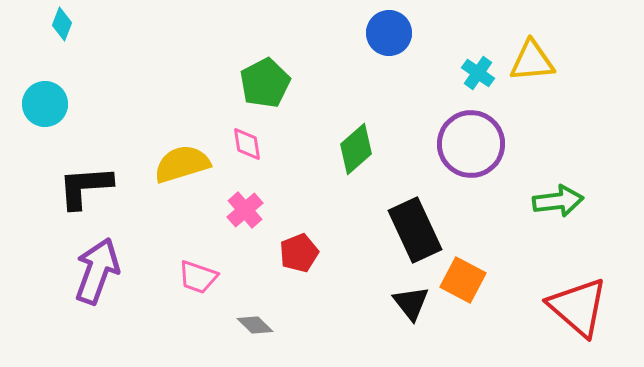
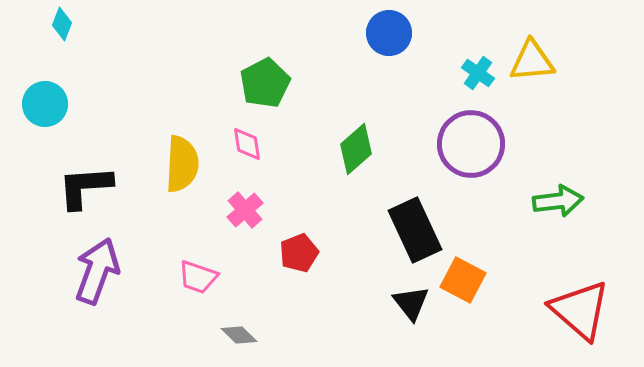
yellow semicircle: rotated 110 degrees clockwise
red triangle: moved 2 px right, 3 px down
gray diamond: moved 16 px left, 10 px down
